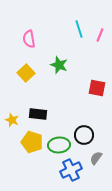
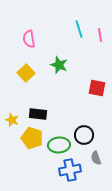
pink line: rotated 32 degrees counterclockwise
yellow pentagon: moved 4 px up
gray semicircle: rotated 56 degrees counterclockwise
blue cross: moved 1 px left; rotated 15 degrees clockwise
